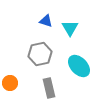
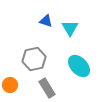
gray hexagon: moved 6 px left, 5 px down
orange circle: moved 2 px down
gray rectangle: moved 2 px left; rotated 18 degrees counterclockwise
